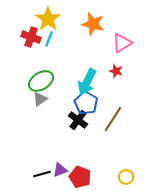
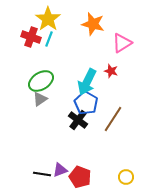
red star: moved 5 px left
black line: rotated 24 degrees clockwise
